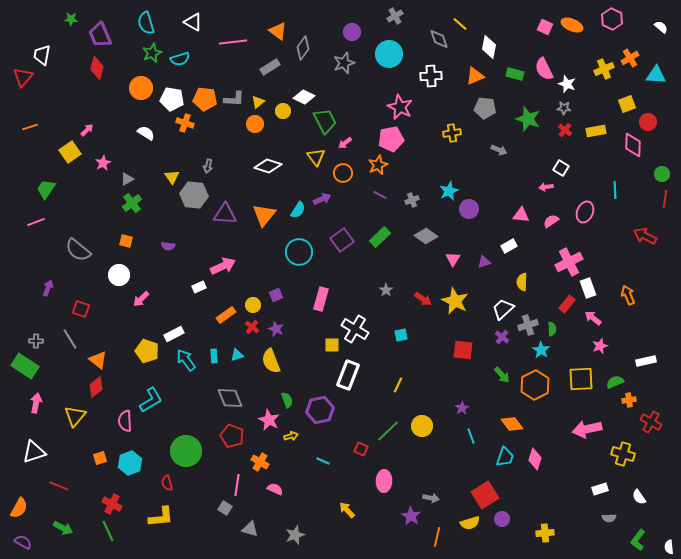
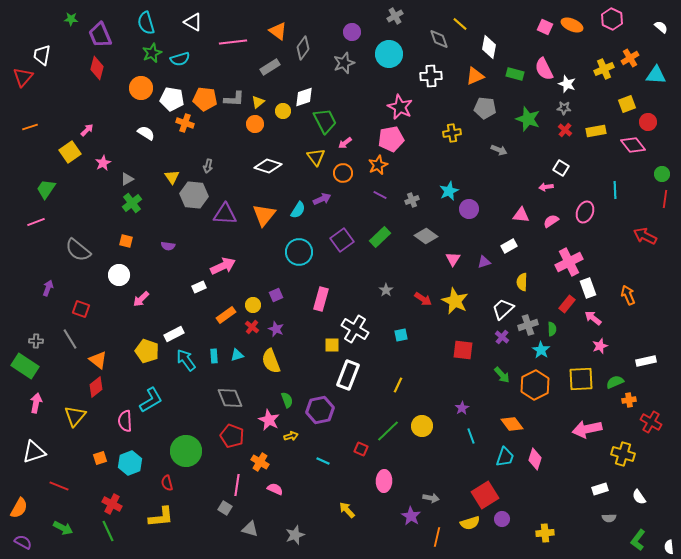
white diamond at (304, 97): rotated 45 degrees counterclockwise
pink diamond at (633, 145): rotated 40 degrees counterclockwise
